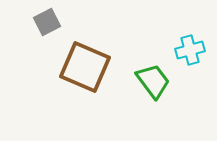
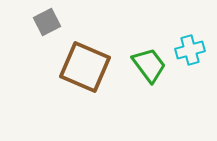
green trapezoid: moved 4 px left, 16 px up
